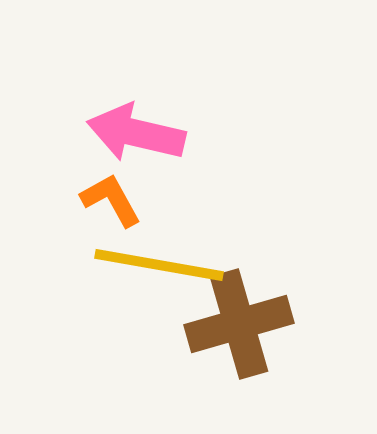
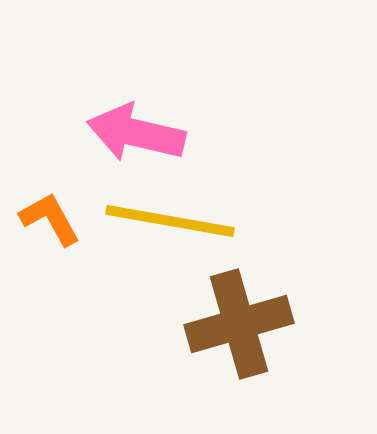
orange L-shape: moved 61 px left, 19 px down
yellow line: moved 11 px right, 44 px up
